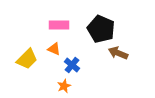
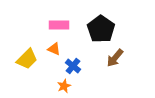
black pentagon: rotated 12 degrees clockwise
brown arrow: moved 3 px left, 5 px down; rotated 72 degrees counterclockwise
blue cross: moved 1 px right, 1 px down
